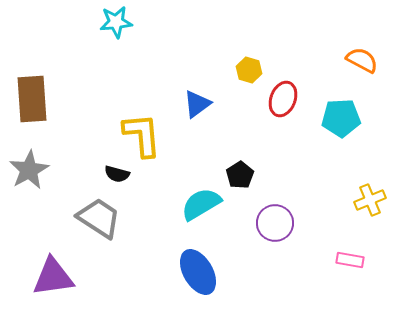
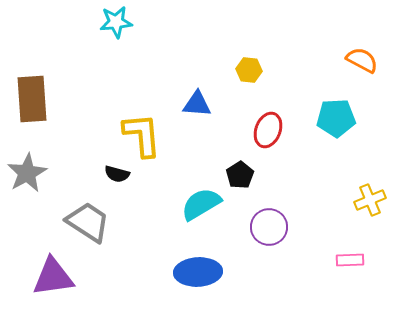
yellow hexagon: rotated 10 degrees counterclockwise
red ellipse: moved 15 px left, 31 px down
blue triangle: rotated 40 degrees clockwise
cyan pentagon: moved 5 px left
gray star: moved 2 px left, 3 px down
gray trapezoid: moved 11 px left, 4 px down
purple circle: moved 6 px left, 4 px down
pink rectangle: rotated 12 degrees counterclockwise
blue ellipse: rotated 63 degrees counterclockwise
